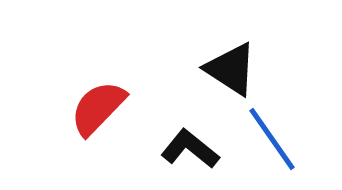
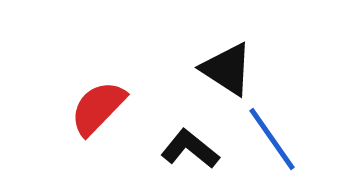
black triangle: moved 4 px left
